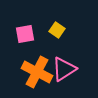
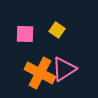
pink square: rotated 12 degrees clockwise
orange cross: moved 3 px right, 1 px down
